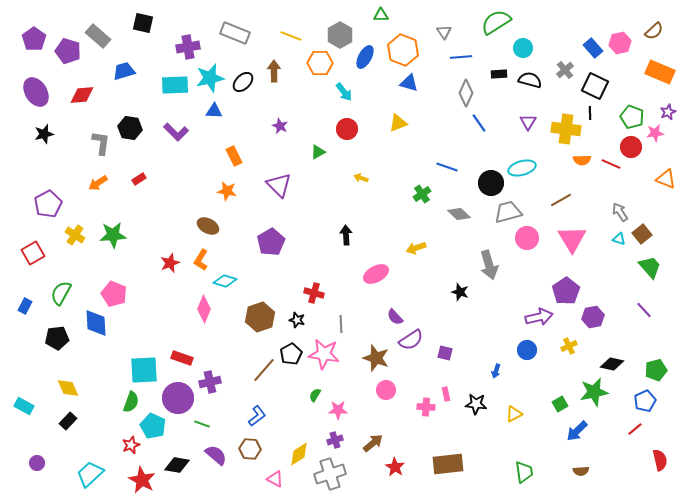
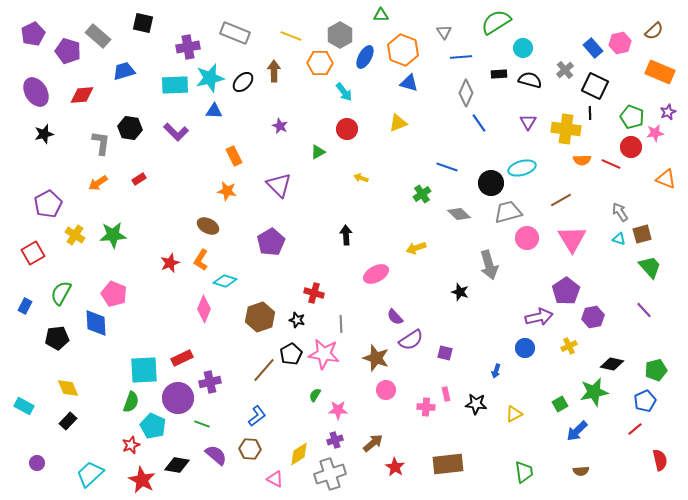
purple pentagon at (34, 39): moved 1 px left, 5 px up; rotated 10 degrees clockwise
brown square at (642, 234): rotated 24 degrees clockwise
blue circle at (527, 350): moved 2 px left, 2 px up
red rectangle at (182, 358): rotated 45 degrees counterclockwise
